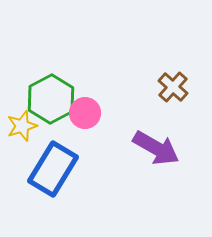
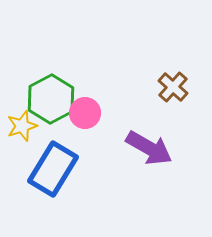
purple arrow: moved 7 px left
